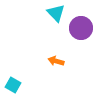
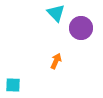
orange arrow: rotated 98 degrees clockwise
cyan square: rotated 28 degrees counterclockwise
